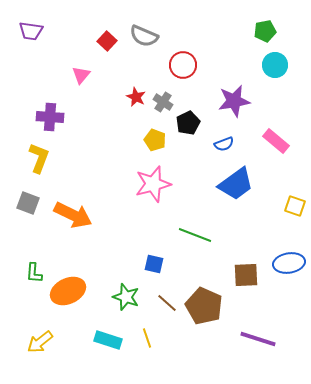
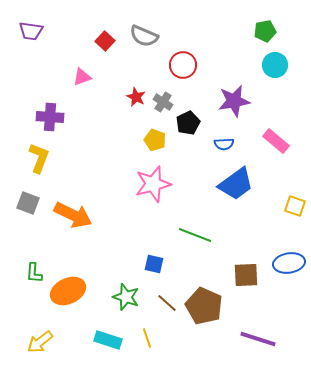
red square: moved 2 px left
pink triangle: moved 1 px right, 2 px down; rotated 30 degrees clockwise
blue semicircle: rotated 18 degrees clockwise
